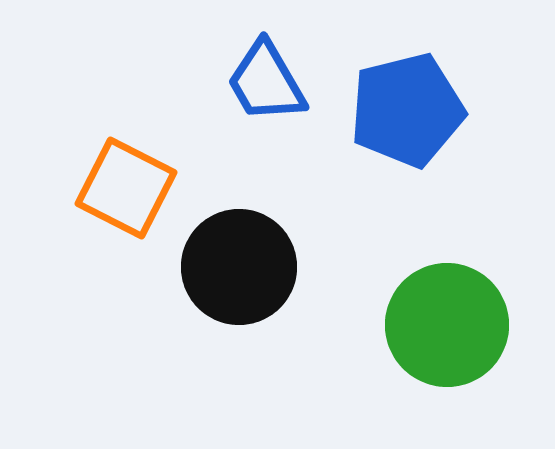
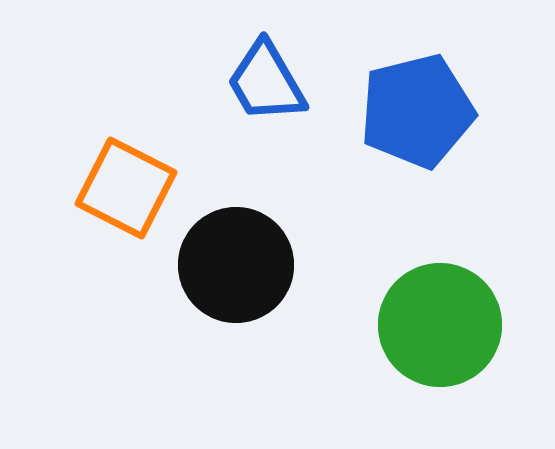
blue pentagon: moved 10 px right, 1 px down
black circle: moved 3 px left, 2 px up
green circle: moved 7 px left
